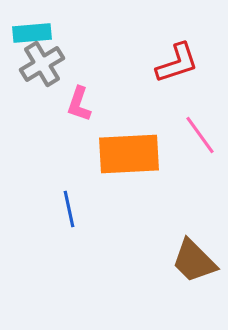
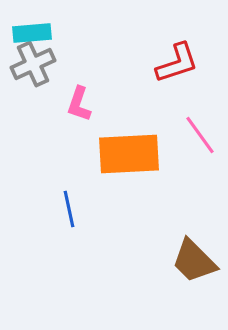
gray cross: moved 9 px left; rotated 6 degrees clockwise
